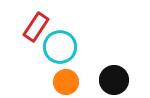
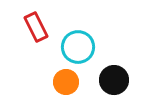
red rectangle: rotated 60 degrees counterclockwise
cyan circle: moved 18 px right
